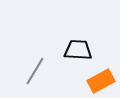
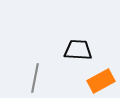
gray line: moved 7 px down; rotated 20 degrees counterclockwise
